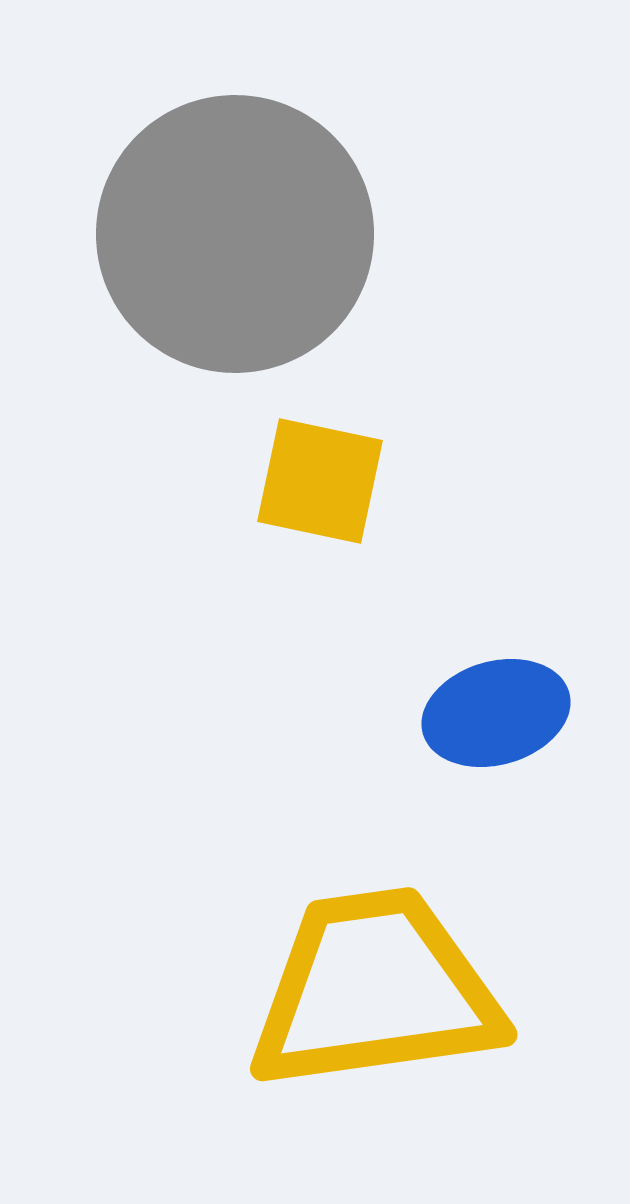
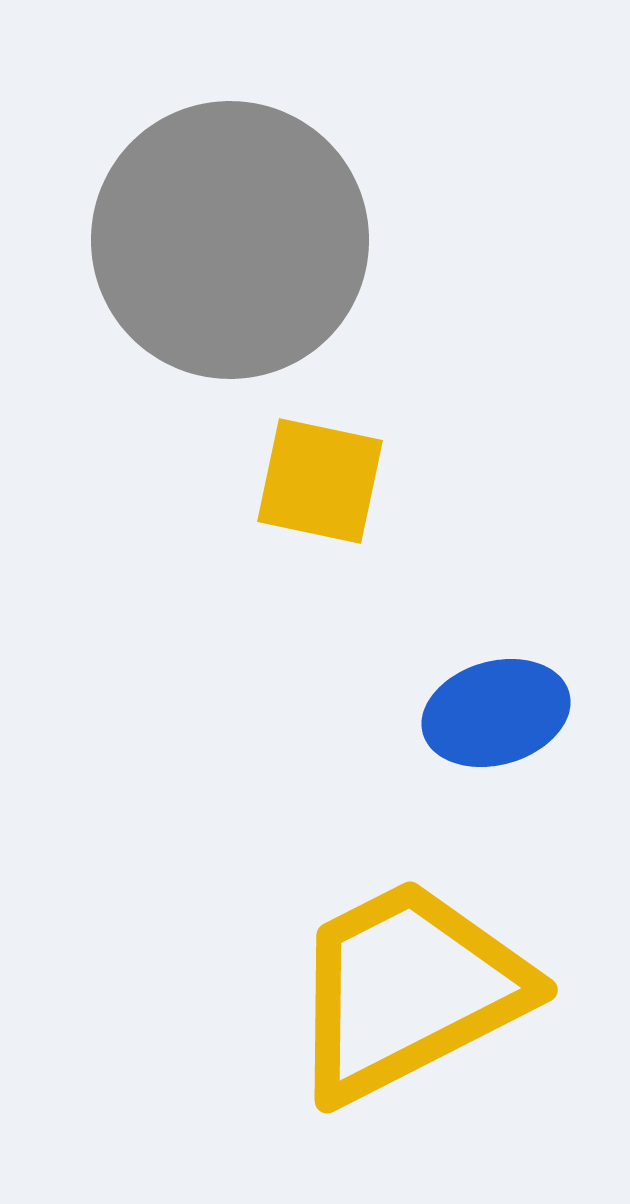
gray circle: moved 5 px left, 6 px down
yellow trapezoid: moved 33 px right; rotated 19 degrees counterclockwise
